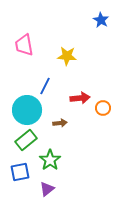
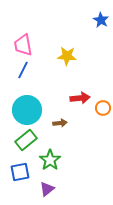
pink trapezoid: moved 1 px left
blue line: moved 22 px left, 16 px up
